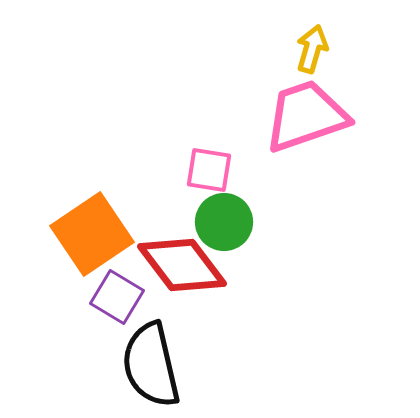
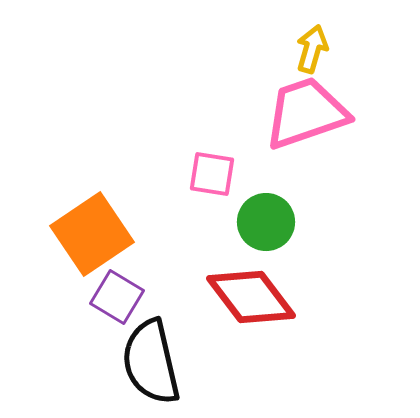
pink trapezoid: moved 3 px up
pink square: moved 3 px right, 4 px down
green circle: moved 42 px right
red diamond: moved 69 px right, 32 px down
black semicircle: moved 3 px up
